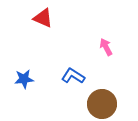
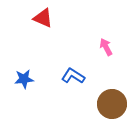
brown circle: moved 10 px right
